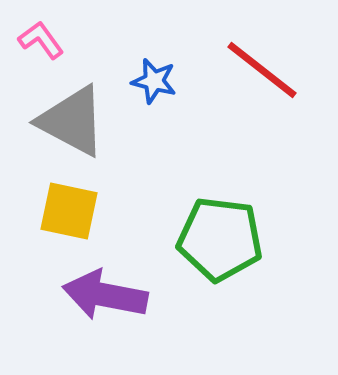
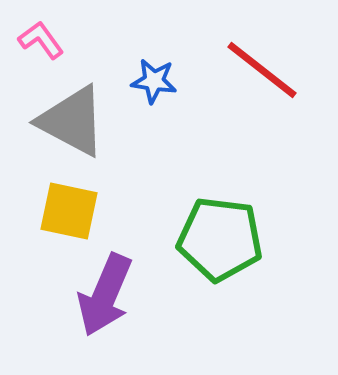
blue star: rotated 6 degrees counterclockwise
purple arrow: rotated 78 degrees counterclockwise
